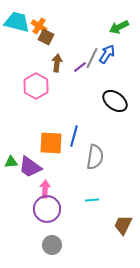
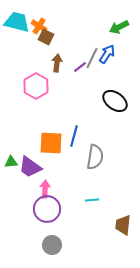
brown trapezoid: rotated 20 degrees counterclockwise
